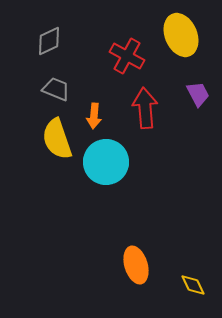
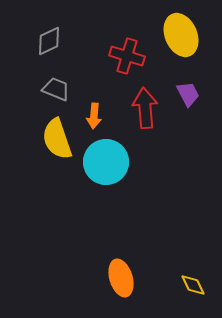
red cross: rotated 12 degrees counterclockwise
purple trapezoid: moved 10 px left
orange ellipse: moved 15 px left, 13 px down
